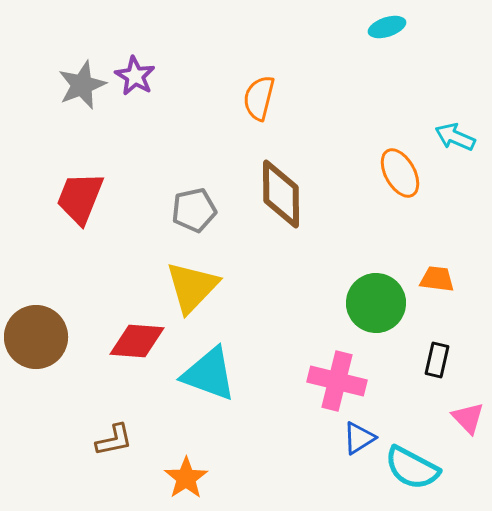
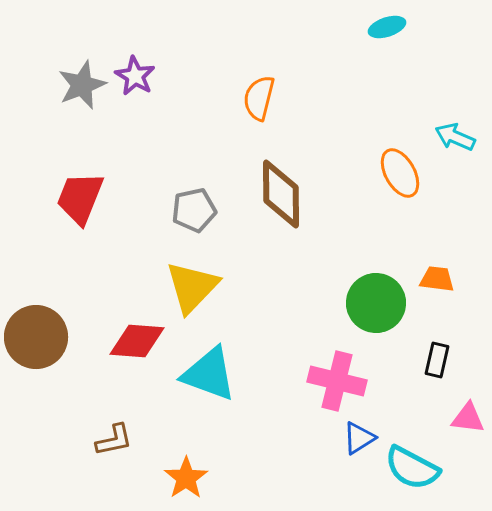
pink triangle: rotated 39 degrees counterclockwise
